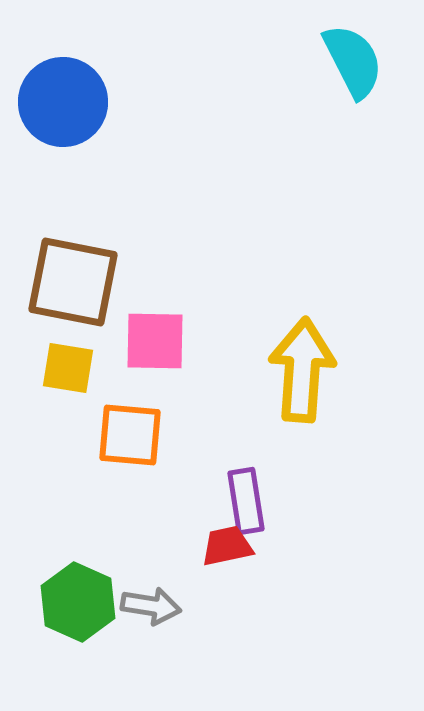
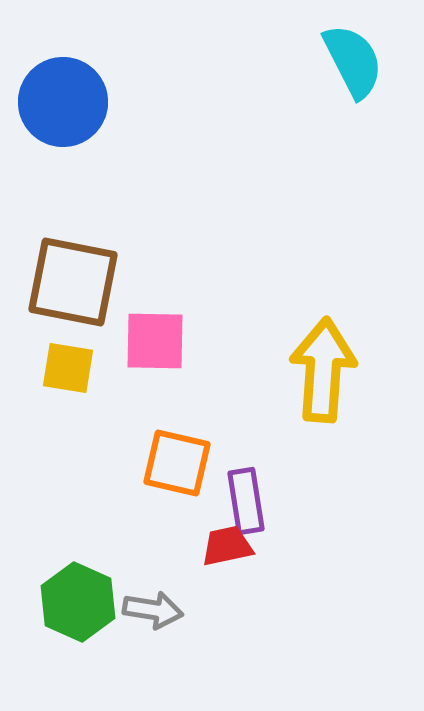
yellow arrow: moved 21 px right
orange square: moved 47 px right, 28 px down; rotated 8 degrees clockwise
gray arrow: moved 2 px right, 4 px down
